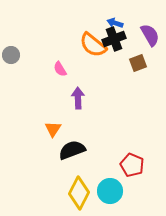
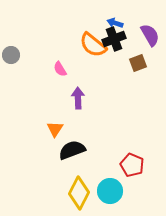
orange triangle: moved 2 px right
